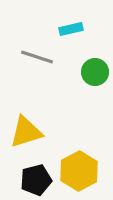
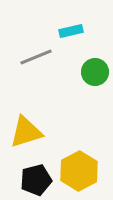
cyan rectangle: moved 2 px down
gray line: moved 1 px left; rotated 40 degrees counterclockwise
